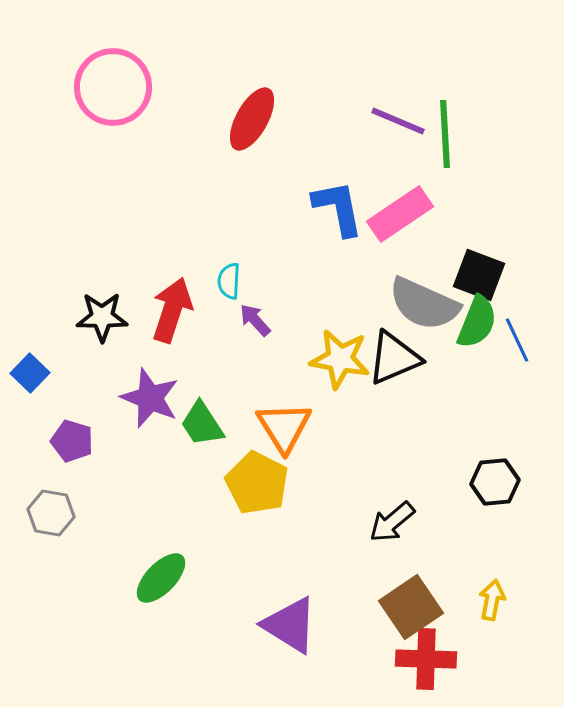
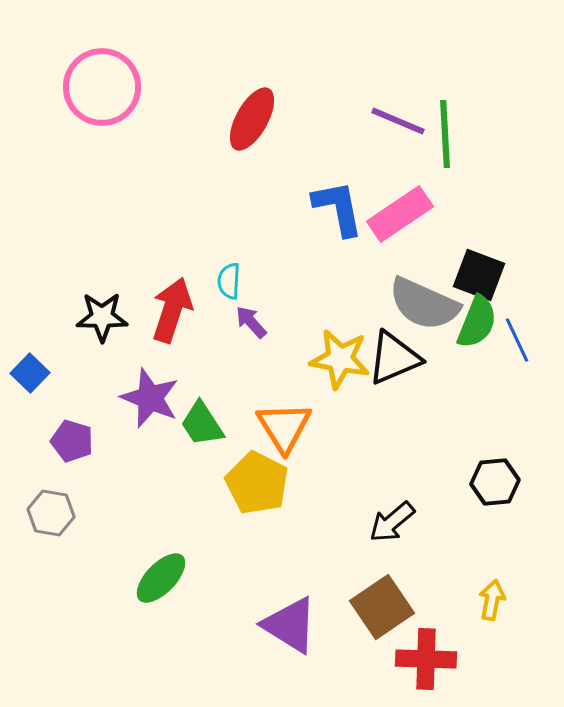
pink circle: moved 11 px left
purple arrow: moved 4 px left, 2 px down
brown square: moved 29 px left
